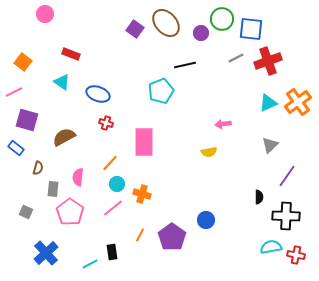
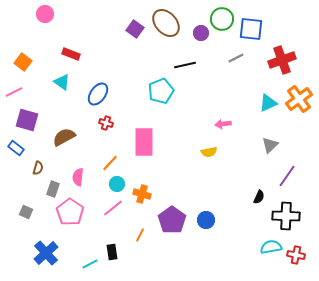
red cross at (268, 61): moved 14 px right, 1 px up
blue ellipse at (98, 94): rotated 75 degrees counterclockwise
orange cross at (298, 102): moved 1 px right, 3 px up
gray rectangle at (53, 189): rotated 14 degrees clockwise
black semicircle at (259, 197): rotated 24 degrees clockwise
purple pentagon at (172, 237): moved 17 px up
